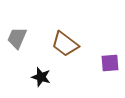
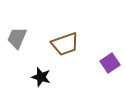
brown trapezoid: rotated 56 degrees counterclockwise
purple square: rotated 30 degrees counterclockwise
